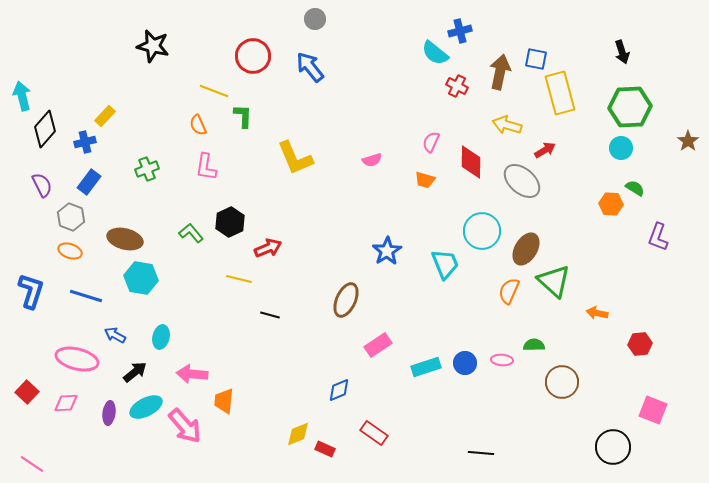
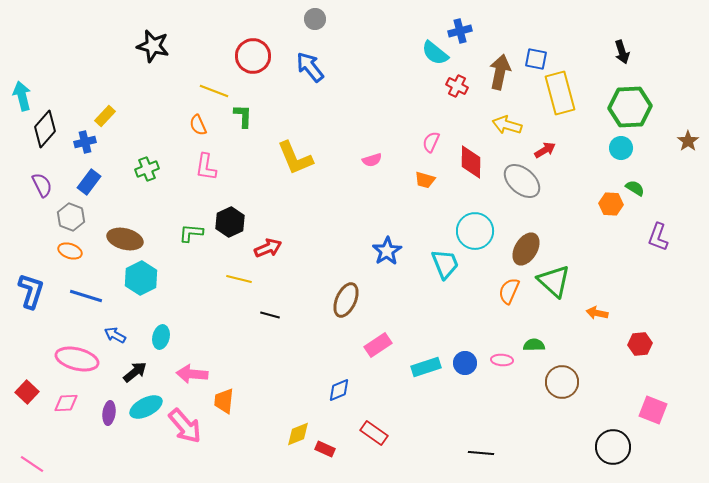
cyan circle at (482, 231): moved 7 px left
green L-shape at (191, 233): rotated 45 degrees counterclockwise
cyan hexagon at (141, 278): rotated 24 degrees clockwise
